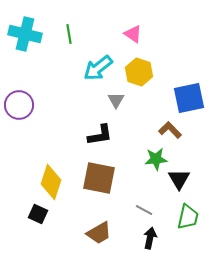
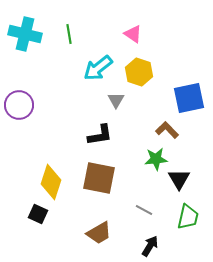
brown L-shape: moved 3 px left
black arrow: moved 8 px down; rotated 20 degrees clockwise
